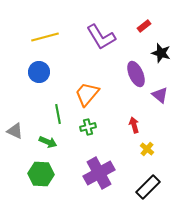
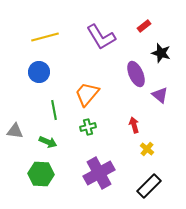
green line: moved 4 px left, 4 px up
gray triangle: rotated 18 degrees counterclockwise
black rectangle: moved 1 px right, 1 px up
